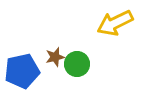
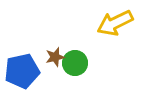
green circle: moved 2 px left, 1 px up
